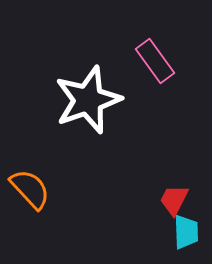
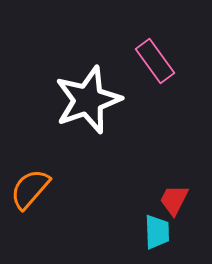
orange semicircle: rotated 96 degrees counterclockwise
cyan trapezoid: moved 29 px left
